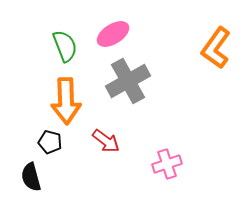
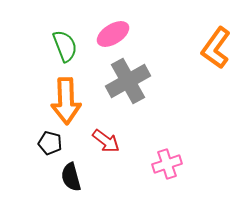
black pentagon: moved 1 px down
black semicircle: moved 40 px right
